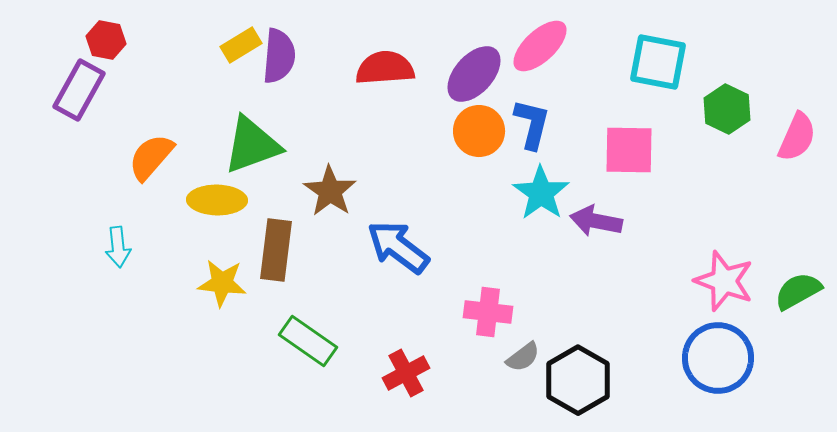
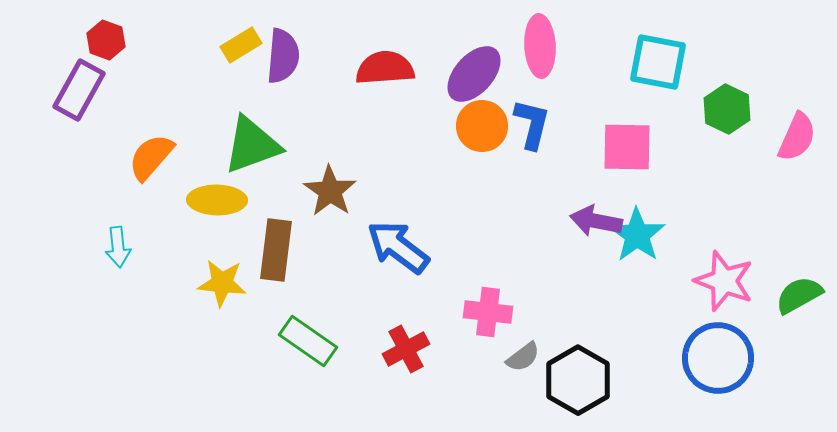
red hexagon: rotated 9 degrees clockwise
pink ellipse: rotated 50 degrees counterclockwise
purple semicircle: moved 4 px right
orange circle: moved 3 px right, 5 px up
pink square: moved 2 px left, 3 px up
cyan star: moved 96 px right, 42 px down
green semicircle: moved 1 px right, 4 px down
red cross: moved 24 px up
